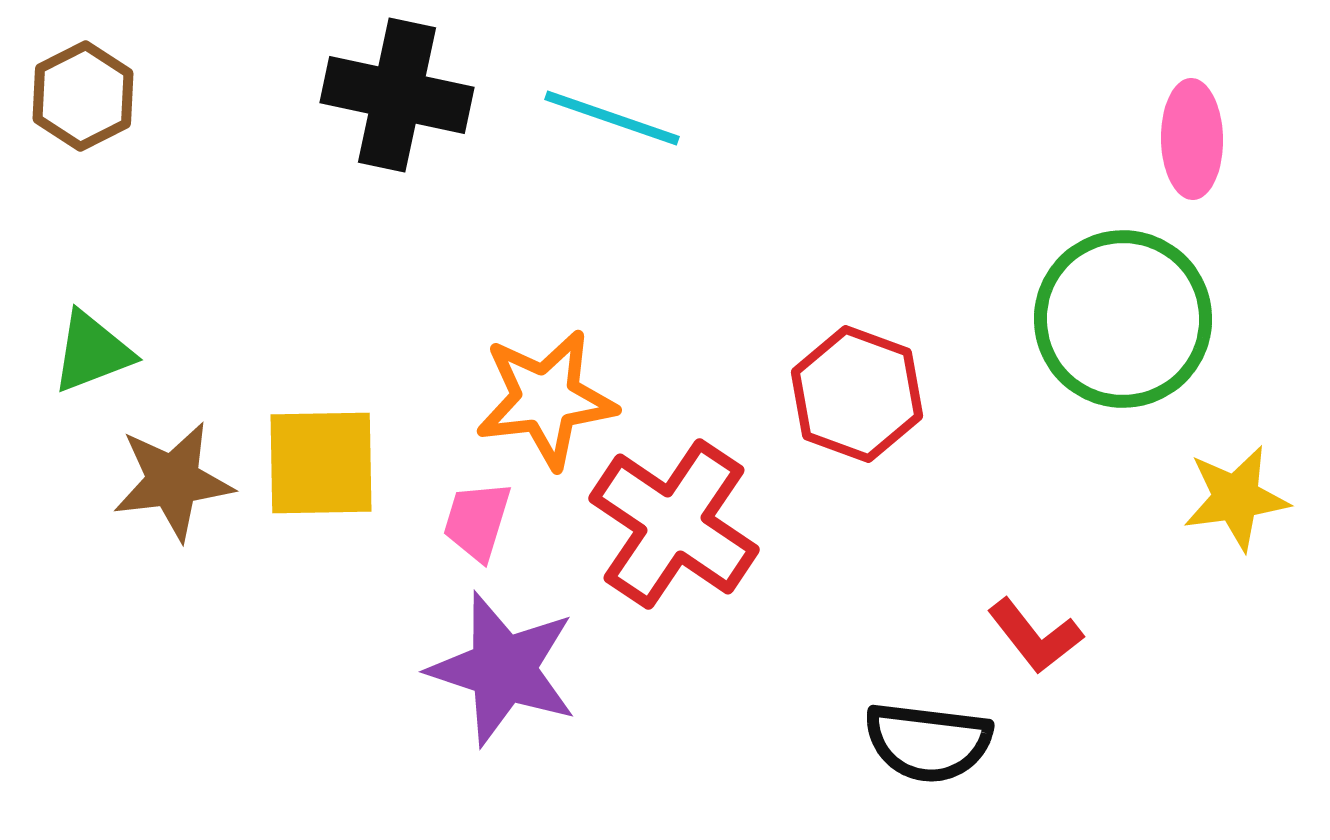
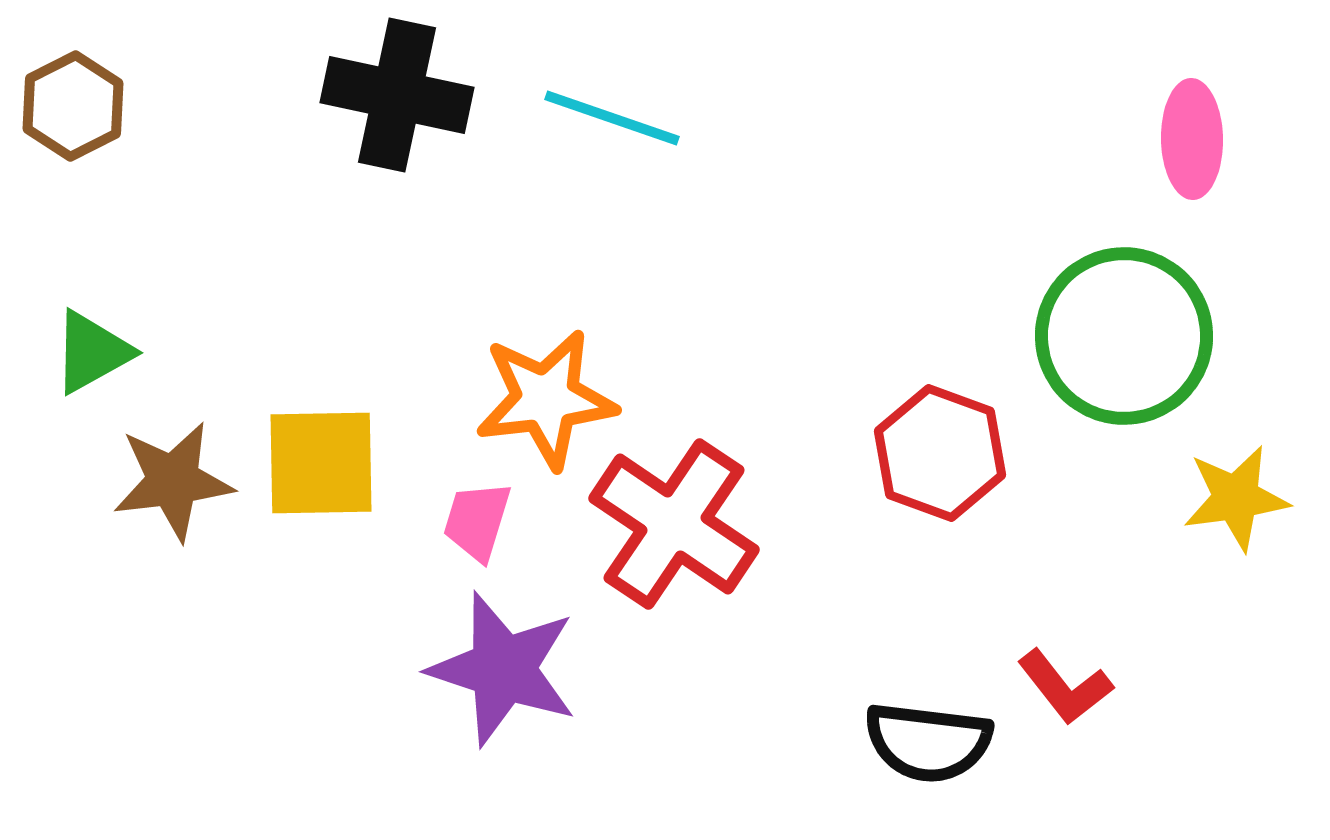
brown hexagon: moved 10 px left, 10 px down
green circle: moved 1 px right, 17 px down
green triangle: rotated 8 degrees counterclockwise
red hexagon: moved 83 px right, 59 px down
red L-shape: moved 30 px right, 51 px down
